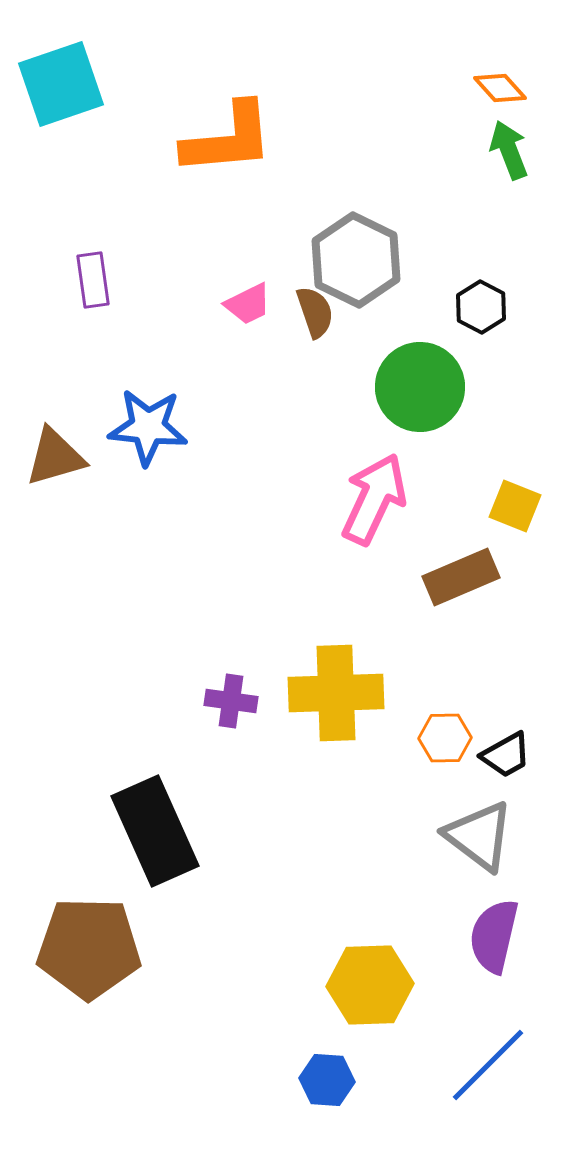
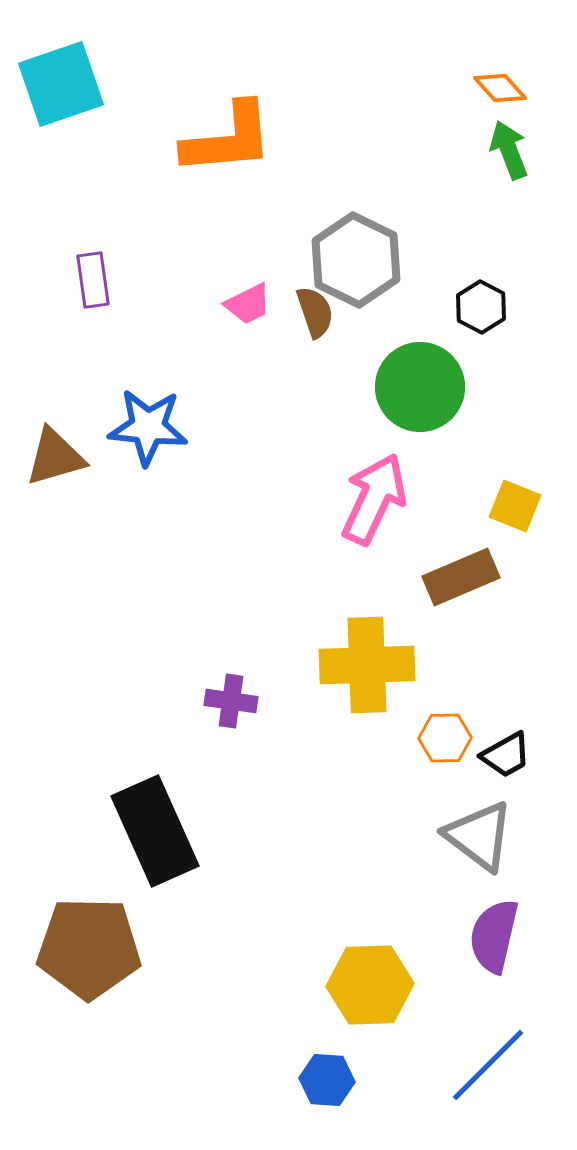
yellow cross: moved 31 px right, 28 px up
